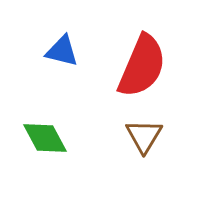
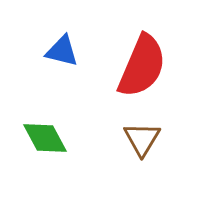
brown triangle: moved 2 px left, 3 px down
